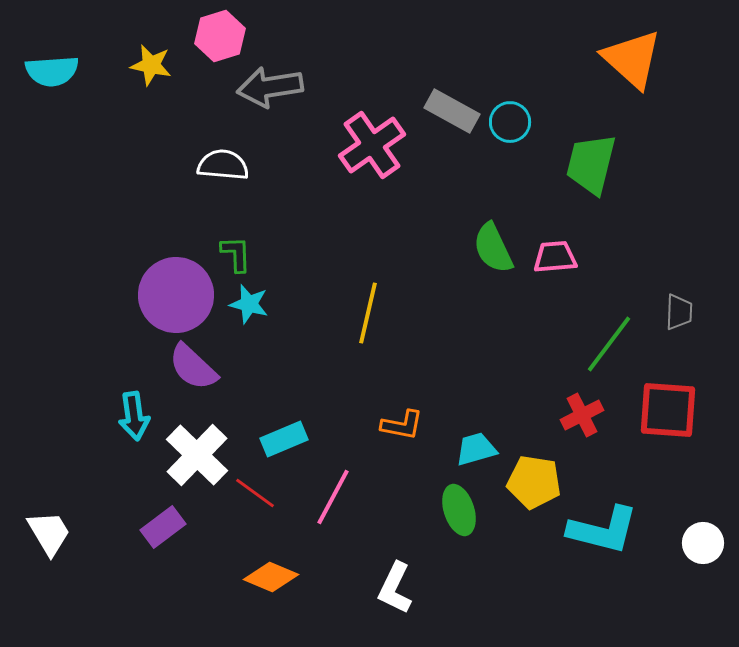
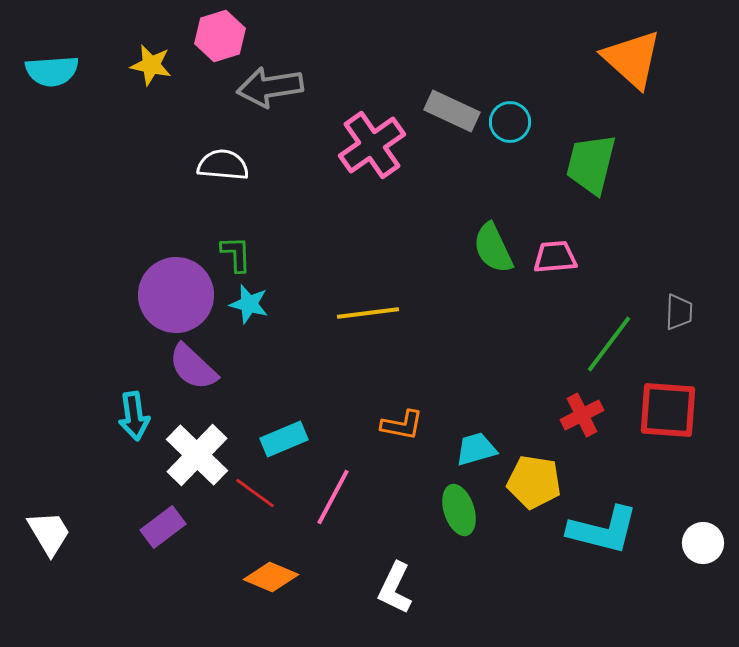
gray rectangle: rotated 4 degrees counterclockwise
yellow line: rotated 70 degrees clockwise
